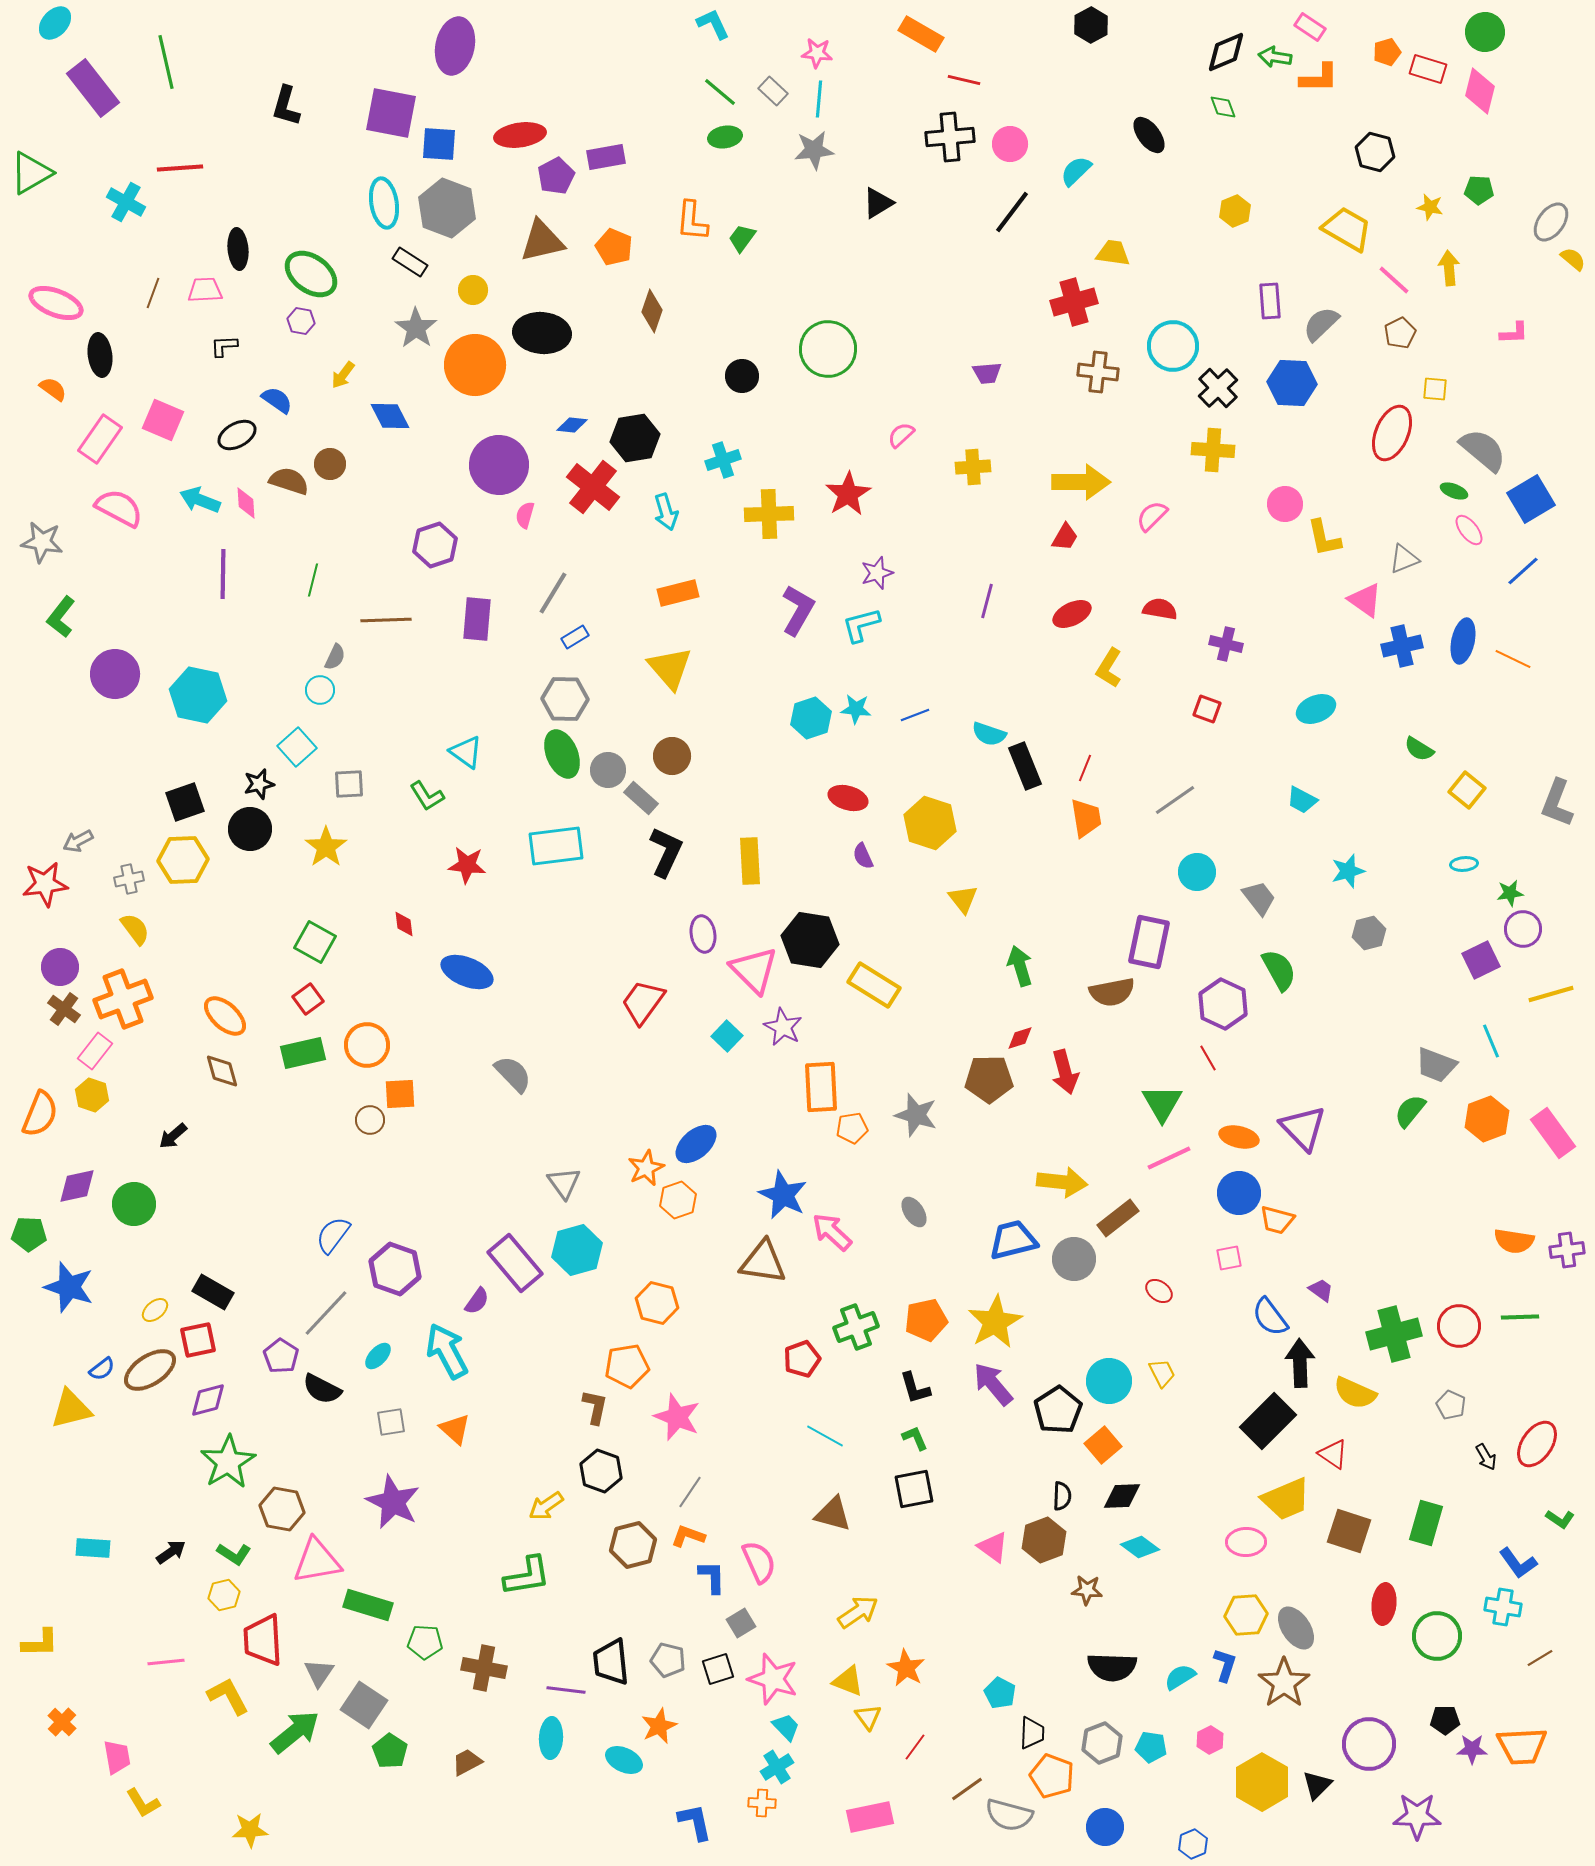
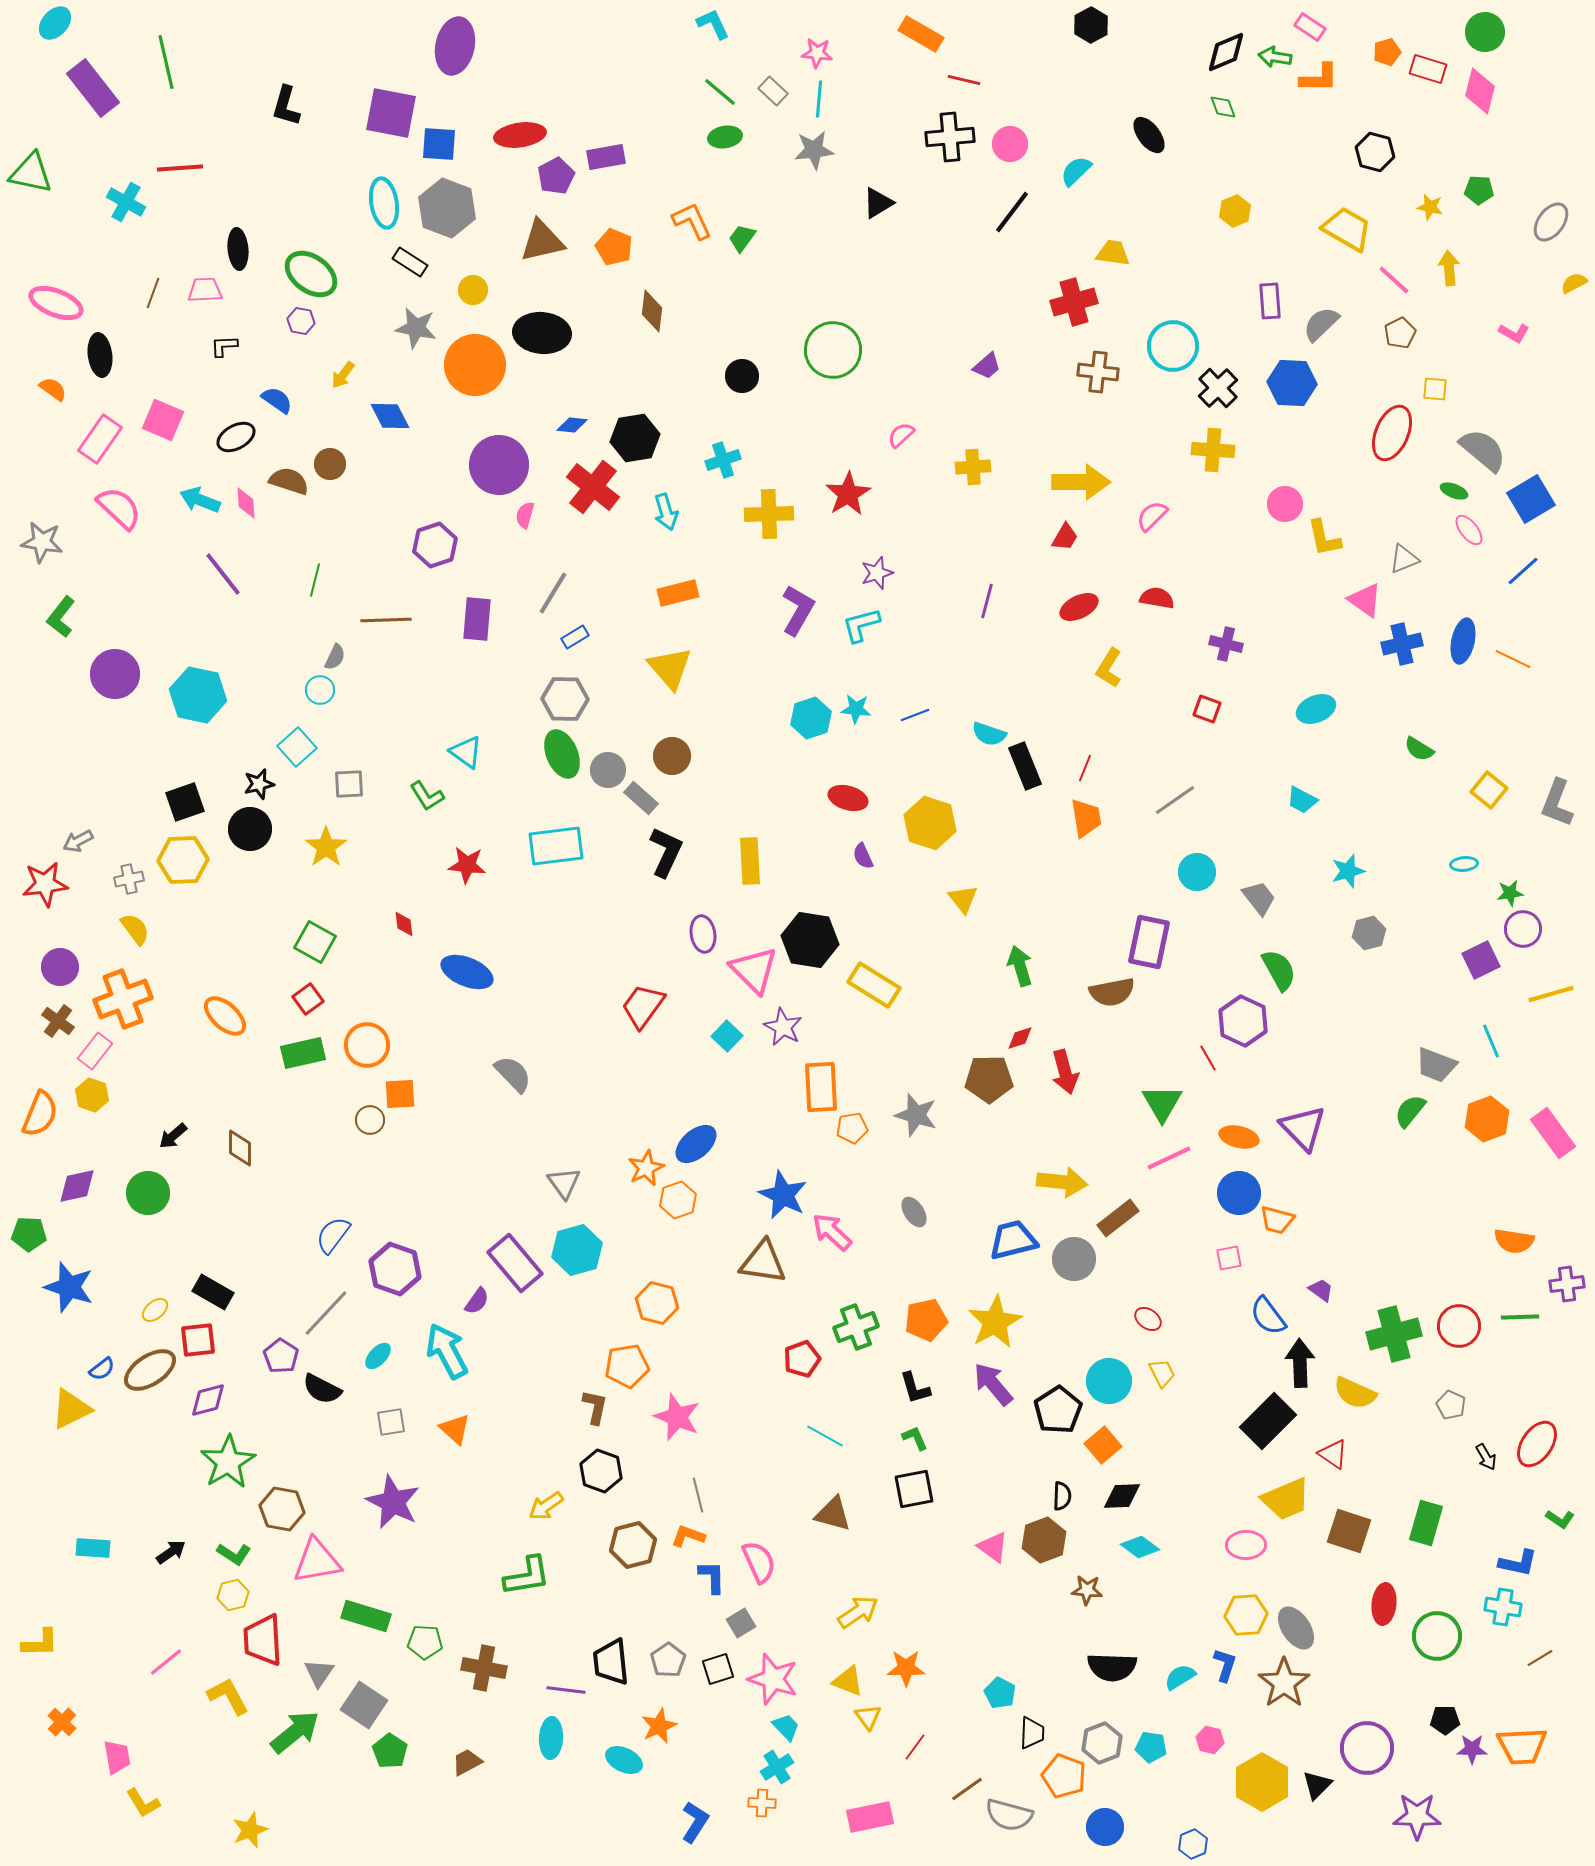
green triangle at (31, 173): rotated 42 degrees clockwise
orange L-shape at (692, 221): rotated 150 degrees clockwise
yellow semicircle at (1573, 259): moved 1 px right, 24 px down; rotated 68 degrees counterclockwise
brown diamond at (652, 311): rotated 12 degrees counterclockwise
gray star at (416, 328): rotated 24 degrees counterclockwise
pink L-shape at (1514, 333): rotated 32 degrees clockwise
green circle at (828, 349): moved 5 px right, 1 px down
purple trapezoid at (987, 373): moved 7 px up; rotated 36 degrees counterclockwise
black ellipse at (237, 435): moved 1 px left, 2 px down
pink semicircle at (119, 508): rotated 15 degrees clockwise
purple line at (223, 574): rotated 39 degrees counterclockwise
green line at (313, 580): moved 2 px right
red semicircle at (1160, 609): moved 3 px left, 11 px up
red ellipse at (1072, 614): moved 7 px right, 7 px up
blue cross at (1402, 646): moved 2 px up
yellow square at (1467, 790): moved 22 px right
red trapezoid at (643, 1002): moved 4 px down
purple hexagon at (1223, 1004): moved 20 px right, 17 px down
brown cross at (64, 1009): moved 6 px left, 12 px down
brown diamond at (222, 1071): moved 18 px right, 77 px down; rotated 15 degrees clockwise
green circle at (134, 1204): moved 14 px right, 11 px up
purple cross at (1567, 1250): moved 34 px down
red ellipse at (1159, 1291): moved 11 px left, 28 px down
blue semicircle at (1270, 1317): moved 2 px left, 1 px up
red square at (198, 1340): rotated 6 degrees clockwise
yellow triangle at (71, 1409): rotated 12 degrees counterclockwise
gray line at (690, 1492): moved 8 px right, 3 px down; rotated 48 degrees counterclockwise
pink ellipse at (1246, 1542): moved 3 px down
blue L-shape at (1518, 1563): rotated 42 degrees counterclockwise
yellow hexagon at (224, 1595): moved 9 px right
green rectangle at (368, 1605): moved 2 px left, 11 px down
gray pentagon at (668, 1660): rotated 24 degrees clockwise
pink line at (166, 1662): rotated 33 degrees counterclockwise
orange star at (906, 1668): rotated 30 degrees counterclockwise
pink hexagon at (1210, 1740): rotated 20 degrees counterclockwise
purple circle at (1369, 1744): moved 2 px left, 4 px down
orange pentagon at (1052, 1776): moved 12 px right
blue L-shape at (695, 1822): rotated 45 degrees clockwise
yellow star at (250, 1830): rotated 18 degrees counterclockwise
